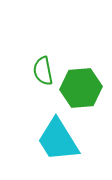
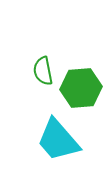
cyan trapezoid: rotated 9 degrees counterclockwise
